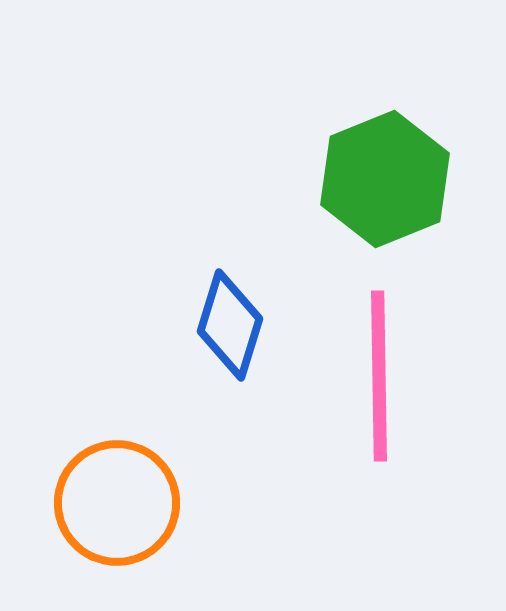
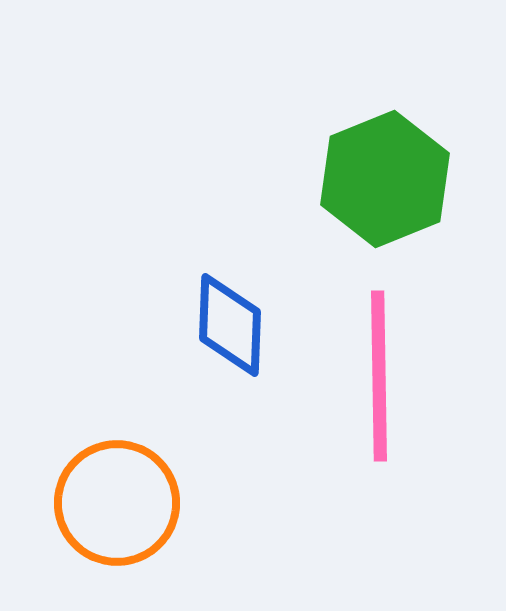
blue diamond: rotated 15 degrees counterclockwise
